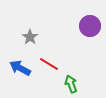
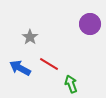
purple circle: moved 2 px up
